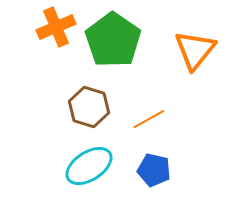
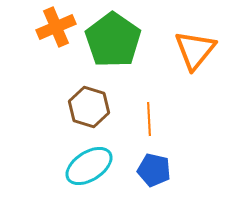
orange line: rotated 64 degrees counterclockwise
